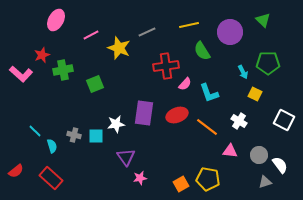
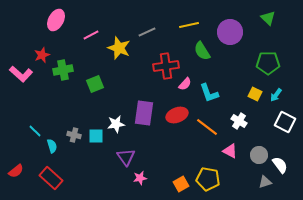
green triangle: moved 5 px right, 2 px up
cyan arrow: moved 33 px right, 23 px down; rotated 64 degrees clockwise
white square: moved 1 px right, 2 px down
pink triangle: rotated 21 degrees clockwise
